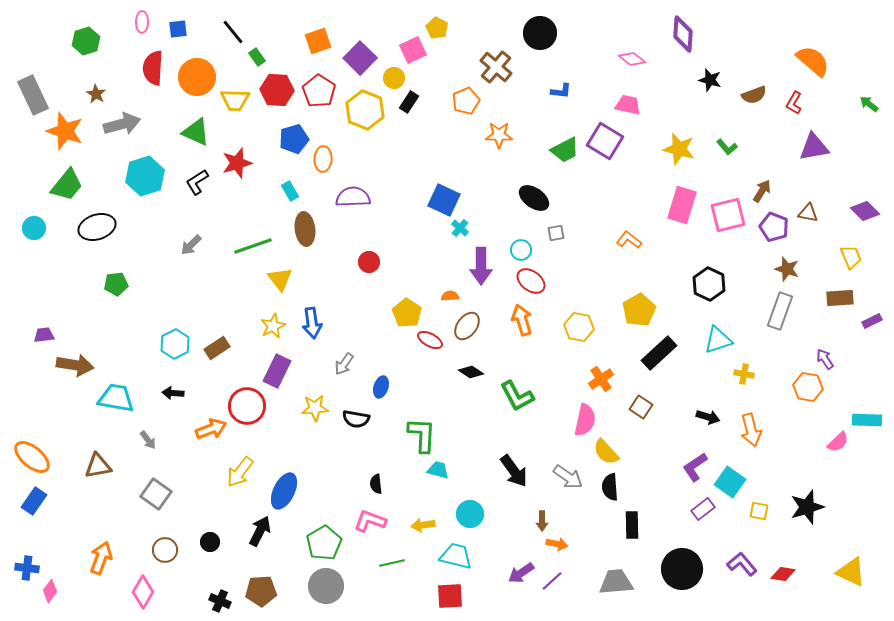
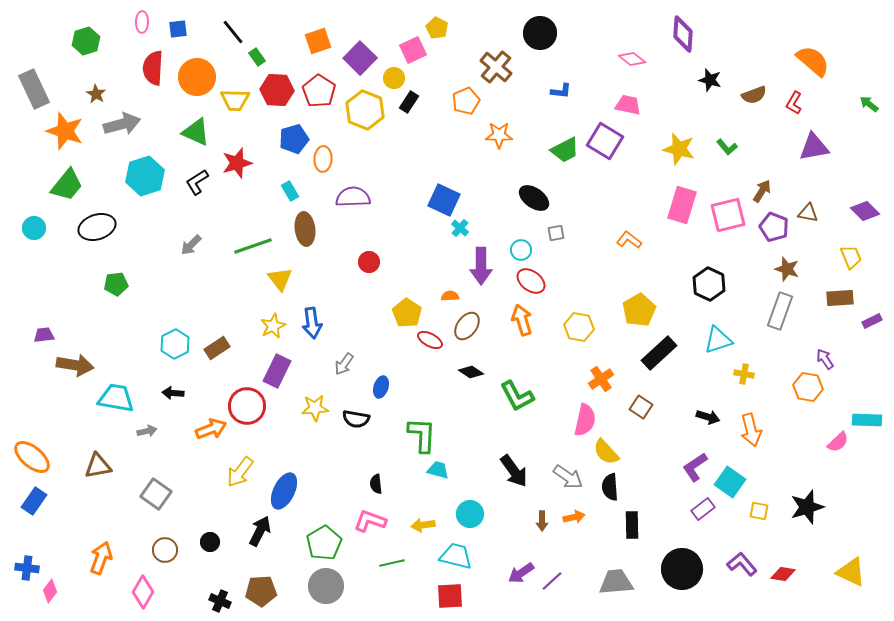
gray rectangle at (33, 95): moved 1 px right, 6 px up
gray arrow at (148, 440): moved 1 px left, 9 px up; rotated 66 degrees counterclockwise
orange arrow at (557, 544): moved 17 px right, 27 px up; rotated 25 degrees counterclockwise
